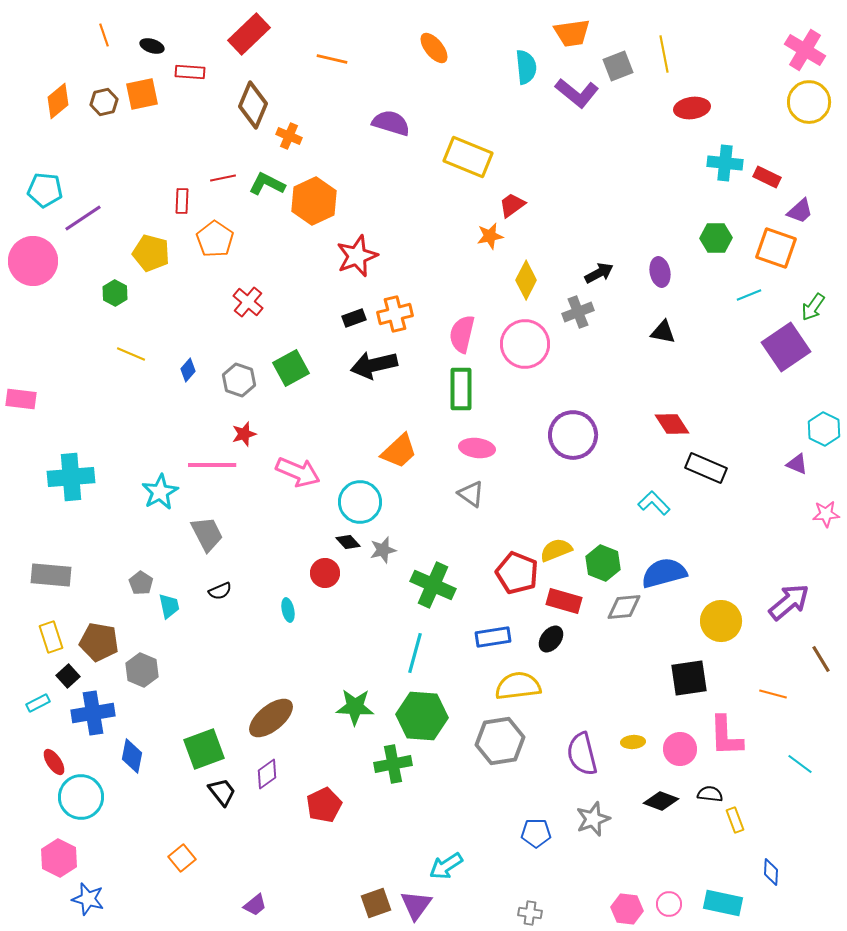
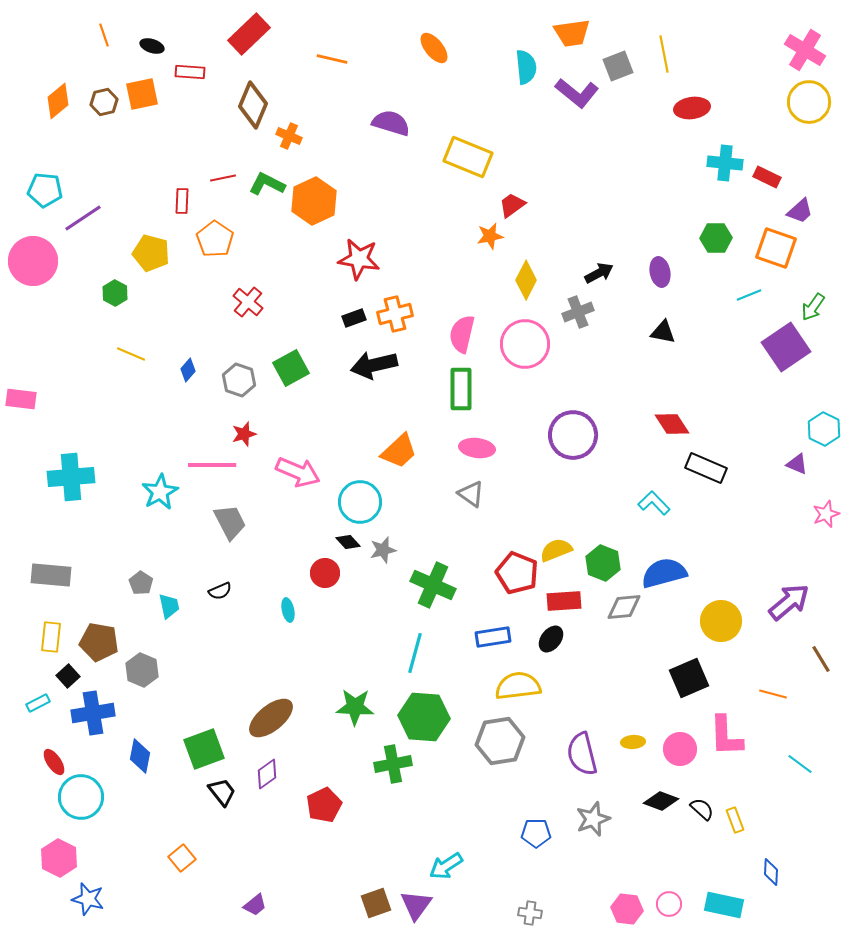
red star at (357, 256): moved 2 px right, 3 px down; rotated 30 degrees clockwise
pink star at (826, 514): rotated 16 degrees counterclockwise
gray trapezoid at (207, 534): moved 23 px right, 12 px up
red rectangle at (564, 601): rotated 20 degrees counterclockwise
yellow rectangle at (51, 637): rotated 24 degrees clockwise
black square at (689, 678): rotated 15 degrees counterclockwise
green hexagon at (422, 716): moved 2 px right, 1 px down
blue diamond at (132, 756): moved 8 px right
black semicircle at (710, 794): moved 8 px left, 15 px down; rotated 35 degrees clockwise
cyan rectangle at (723, 903): moved 1 px right, 2 px down
